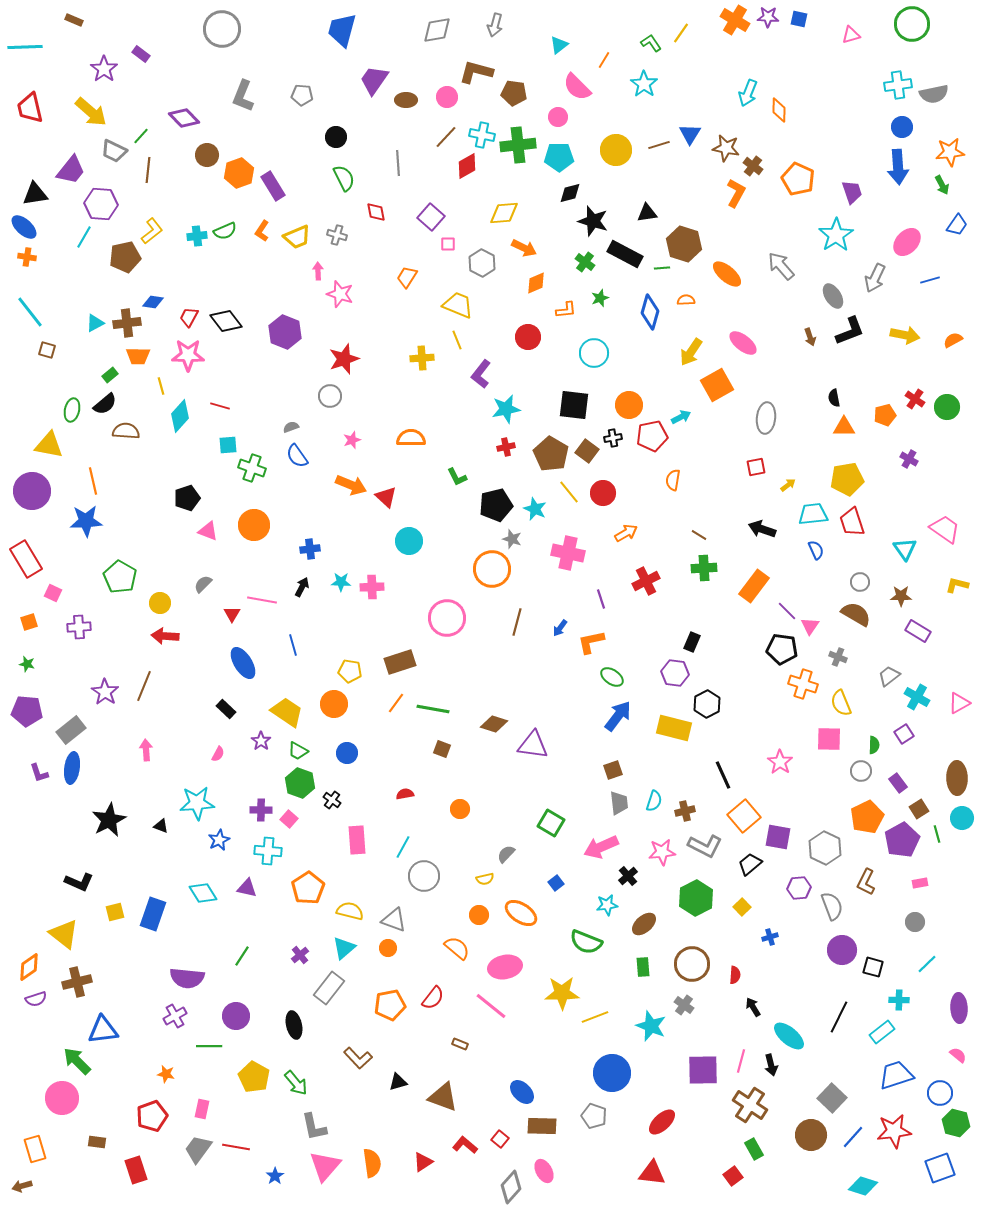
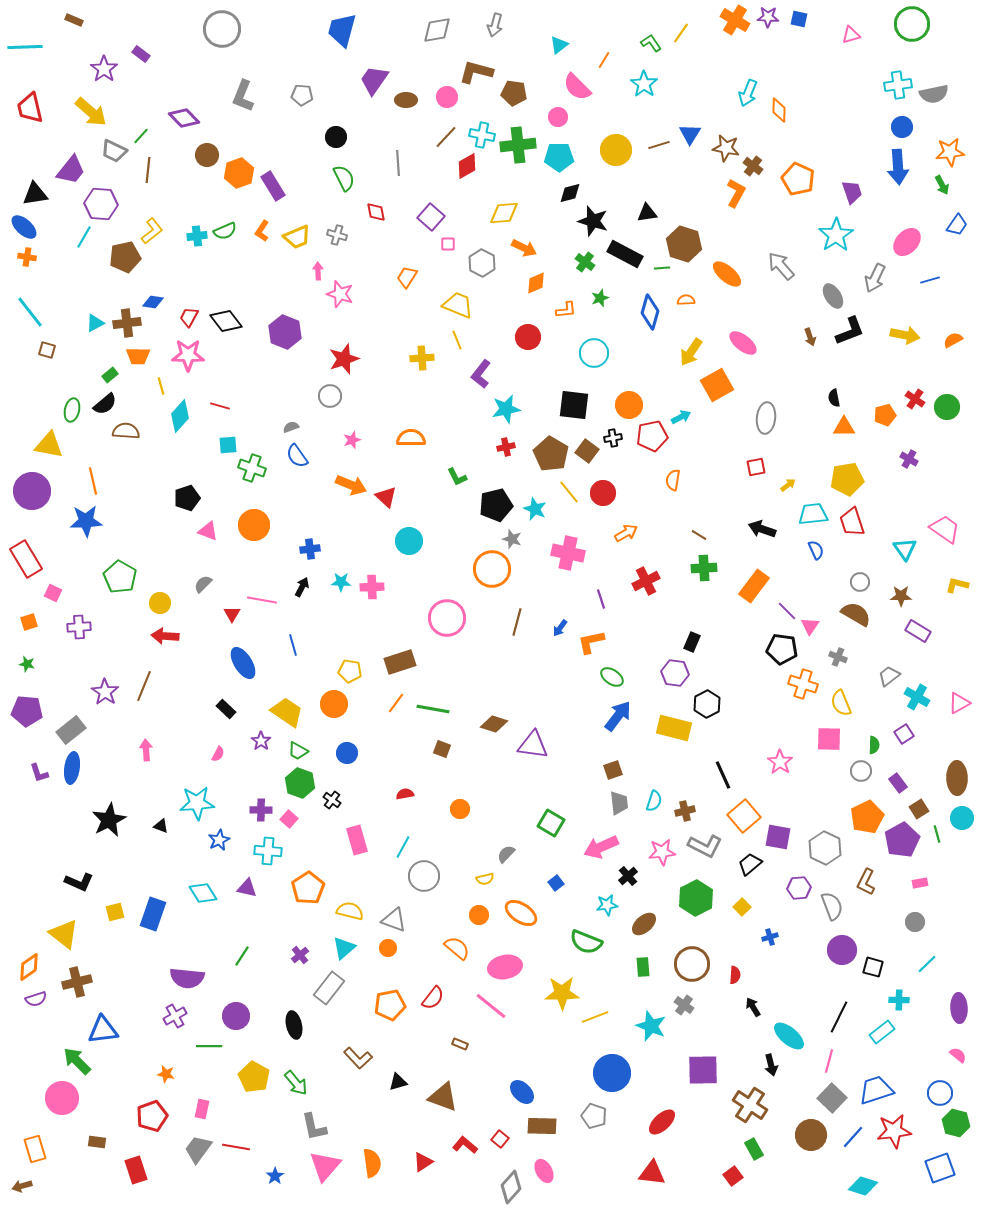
pink rectangle at (357, 840): rotated 12 degrees counterclockwise
pink line at (741, 1061): moved 88 px right
blue trapezoid at (896, 1075): moved 20 px left, 15 px down
